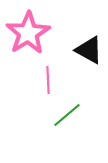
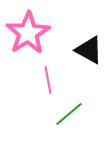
pink line: rotated 8 degrees counterclockwise
green line: moved 2 px right, 1 px up
